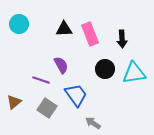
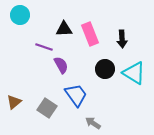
cyan circle: moved 1 px right, 9 px up
cyan triangle: rotated 40 degrees clockwise
purple line: moved 3 px right, 33 px up
